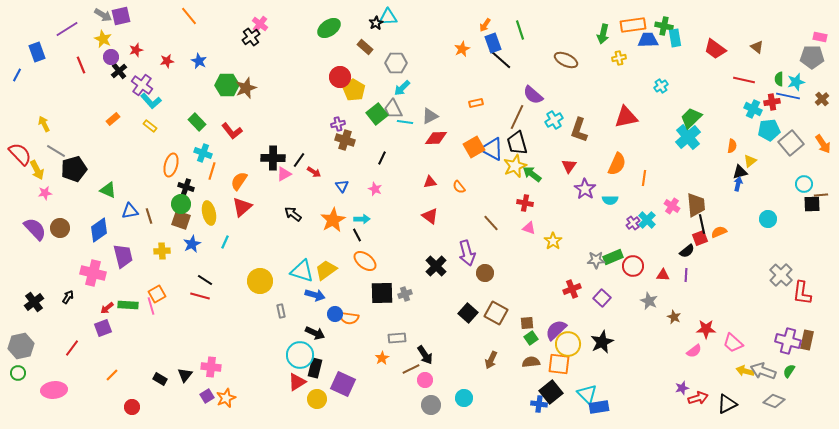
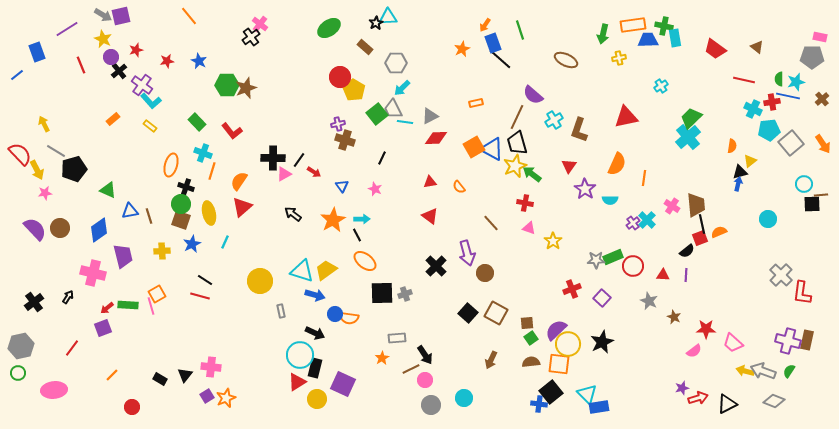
blue line at (17, 75): rotated 24 degrees clockwise
